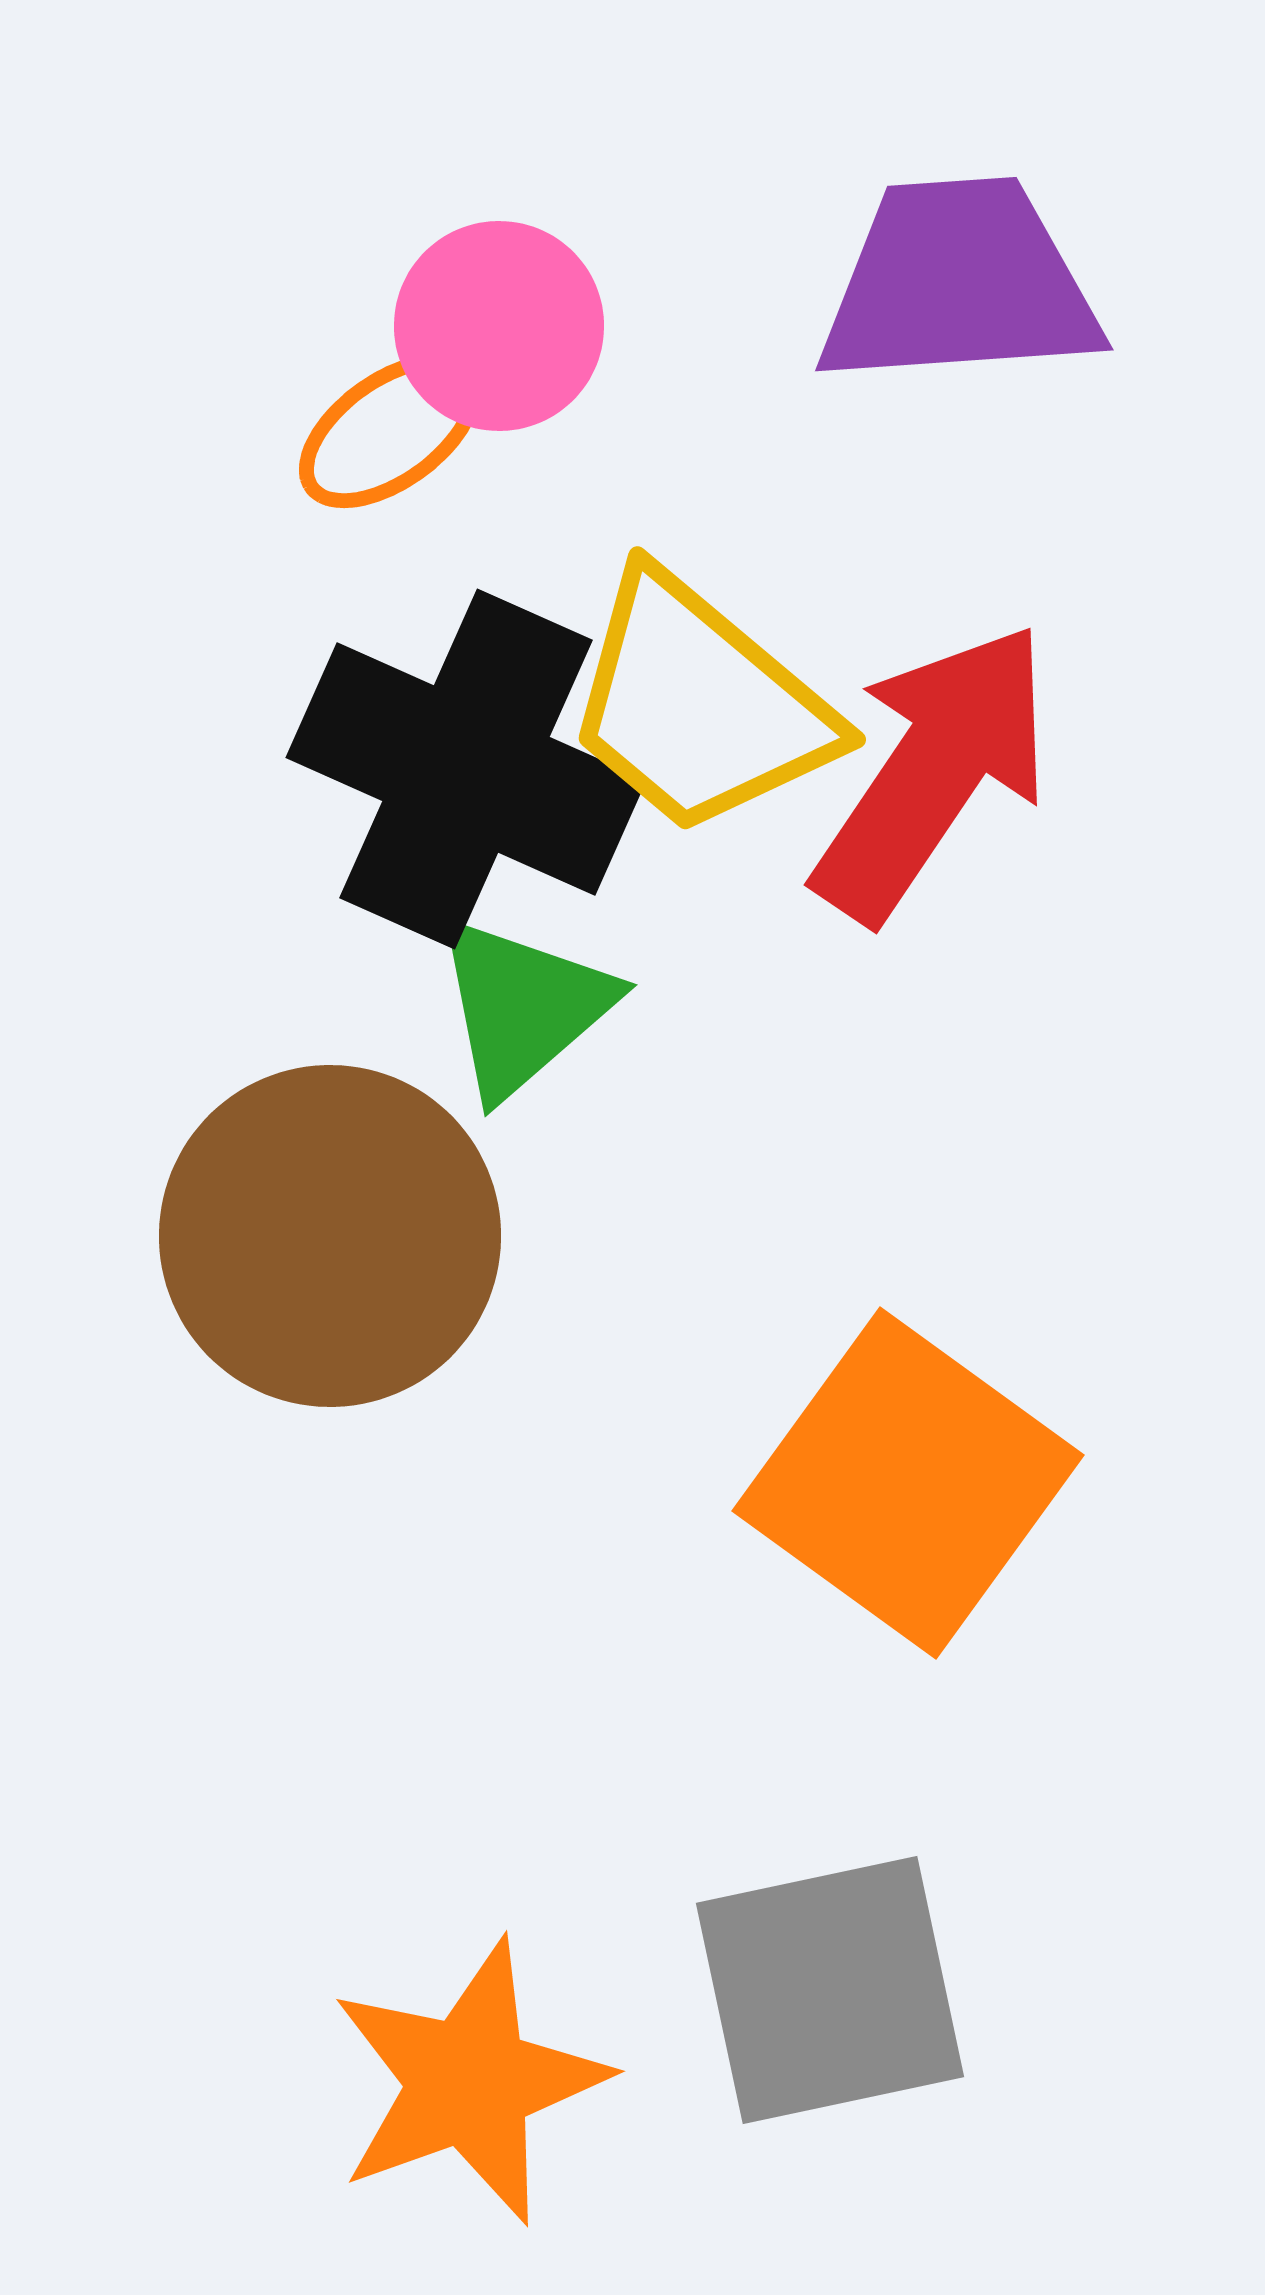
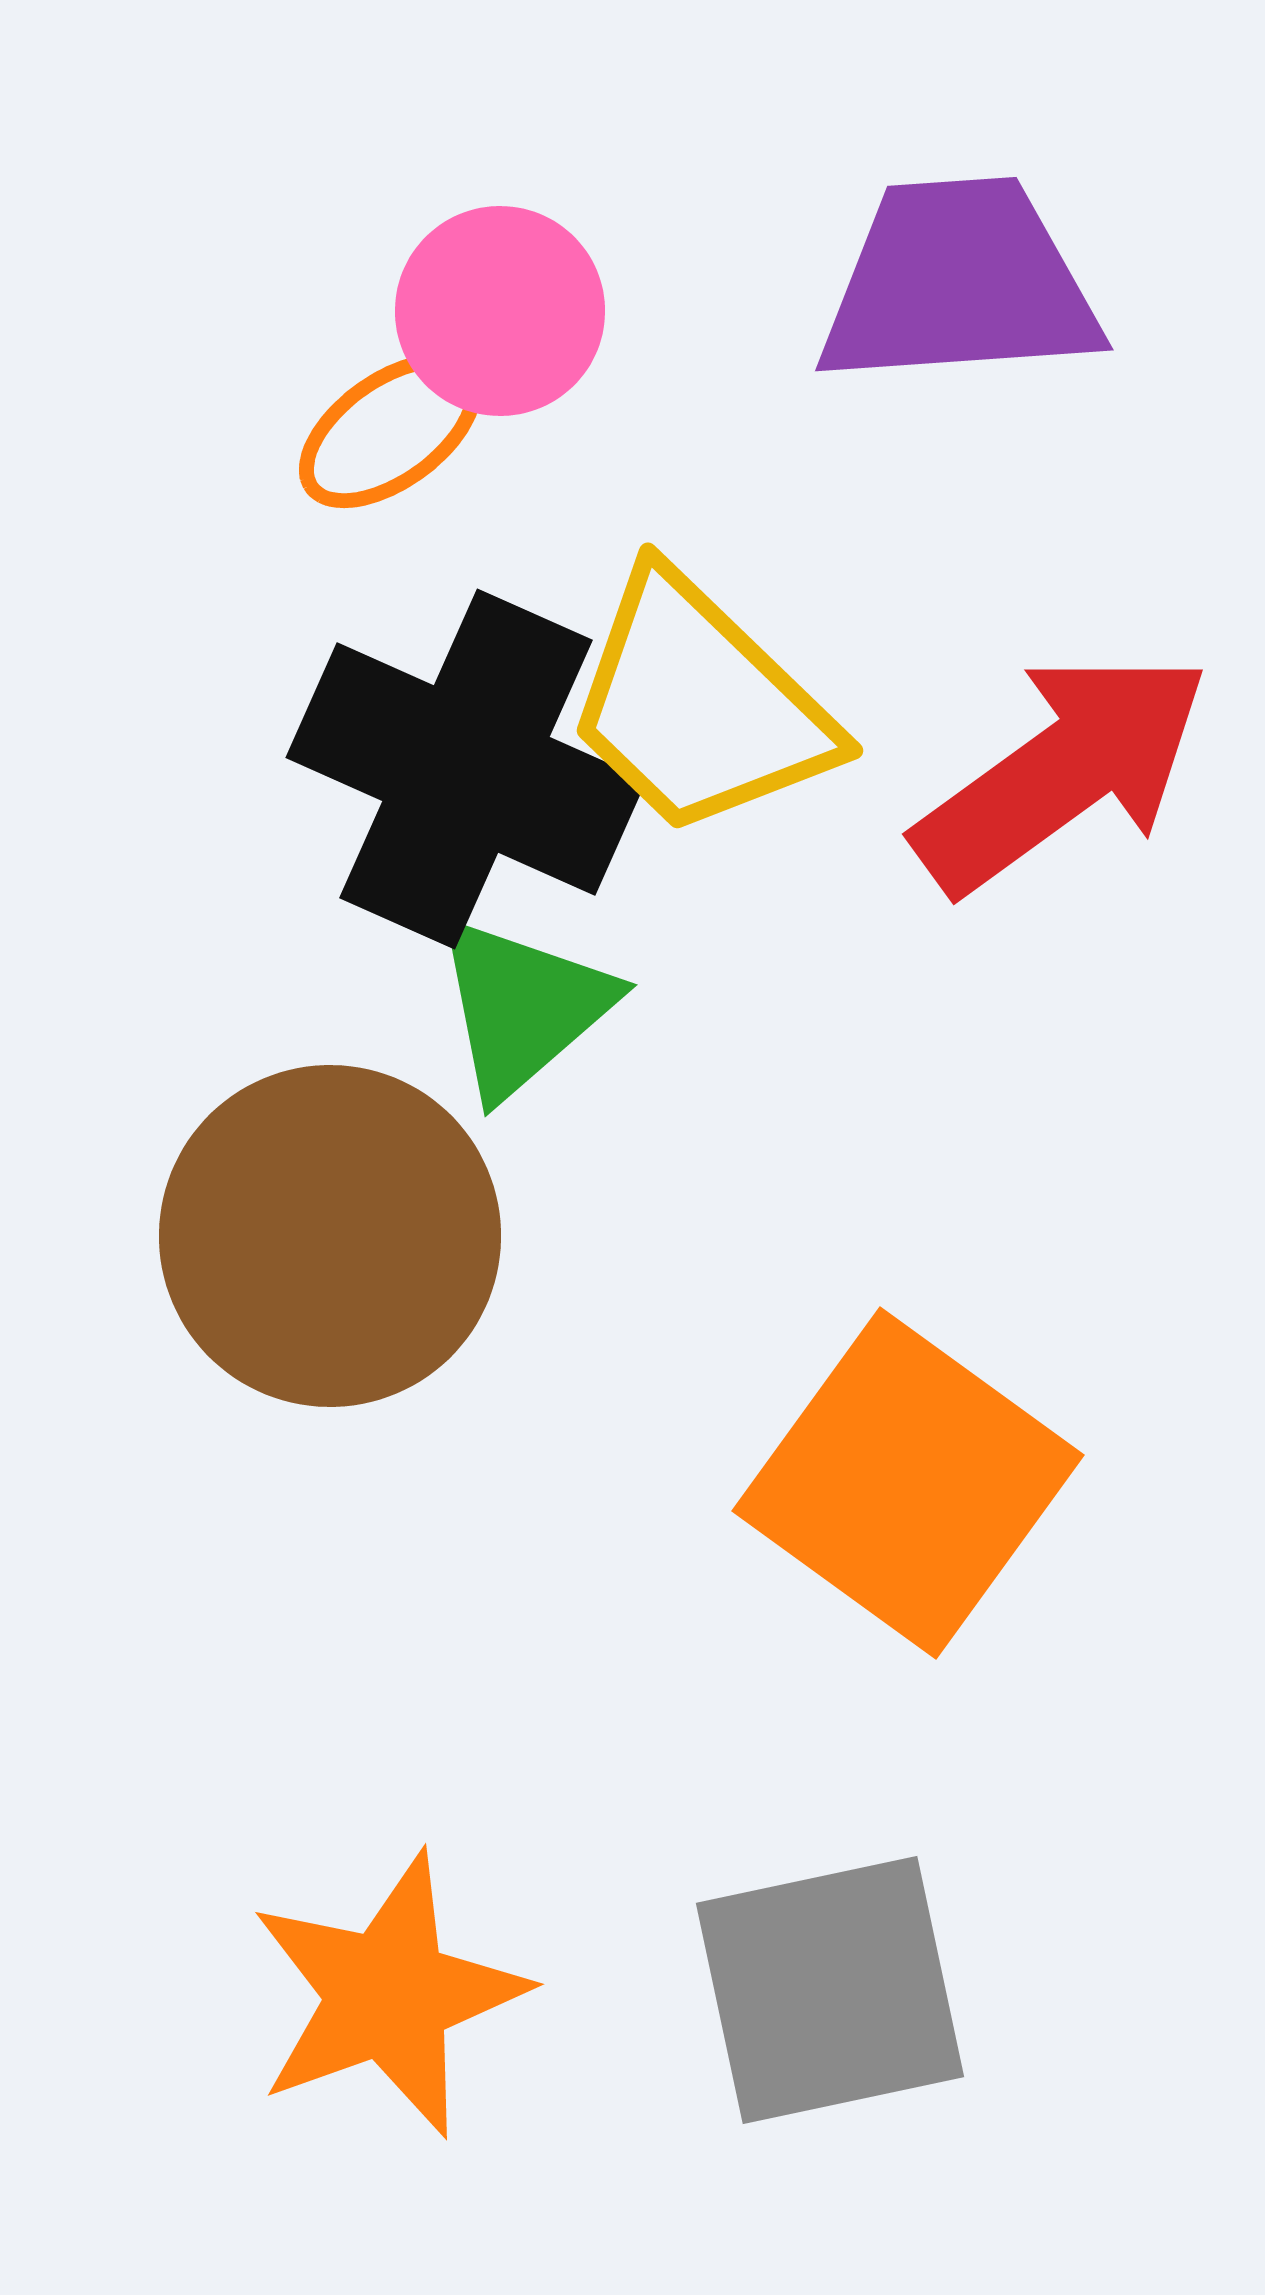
pink circle: moved 1 px right, 15 px up
yellow trapezoid: rotated 4 degrees clockwise
red arrow: moved 129 px right; rotated 20 degrees clockwise
orange star: moved 81 px left, 87 px up
